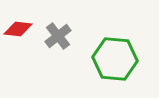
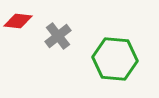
red diamond: moved 8 px up
